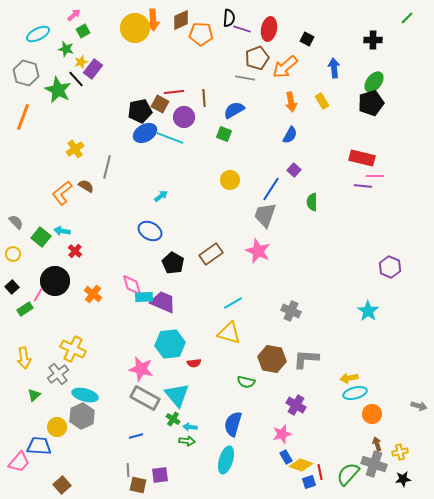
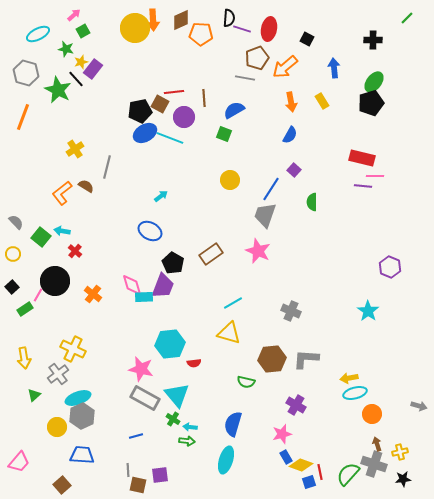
purple trapezoid at (163, 302): moved 16 px up; rotated 88 degrees clockwise
brown hexagon at (272, 359): rotated 16 degrees counterclockwise
cyan ellipse at (85, 395): moved 7 px left, 3 px down; rotated 35 degrees counterclockwise
blue trapezoid at (39, 446): moved 43 px right, 9 px down
